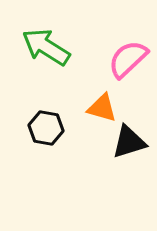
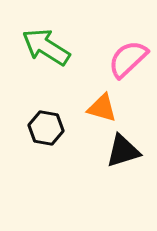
black triangle: moved 6 px left, 9 px down
